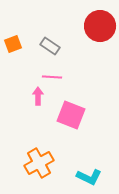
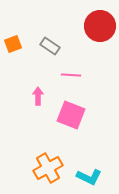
pink line: moved 19 px right, 2 px up
orange cross: moved 9 px right, 5 px down
